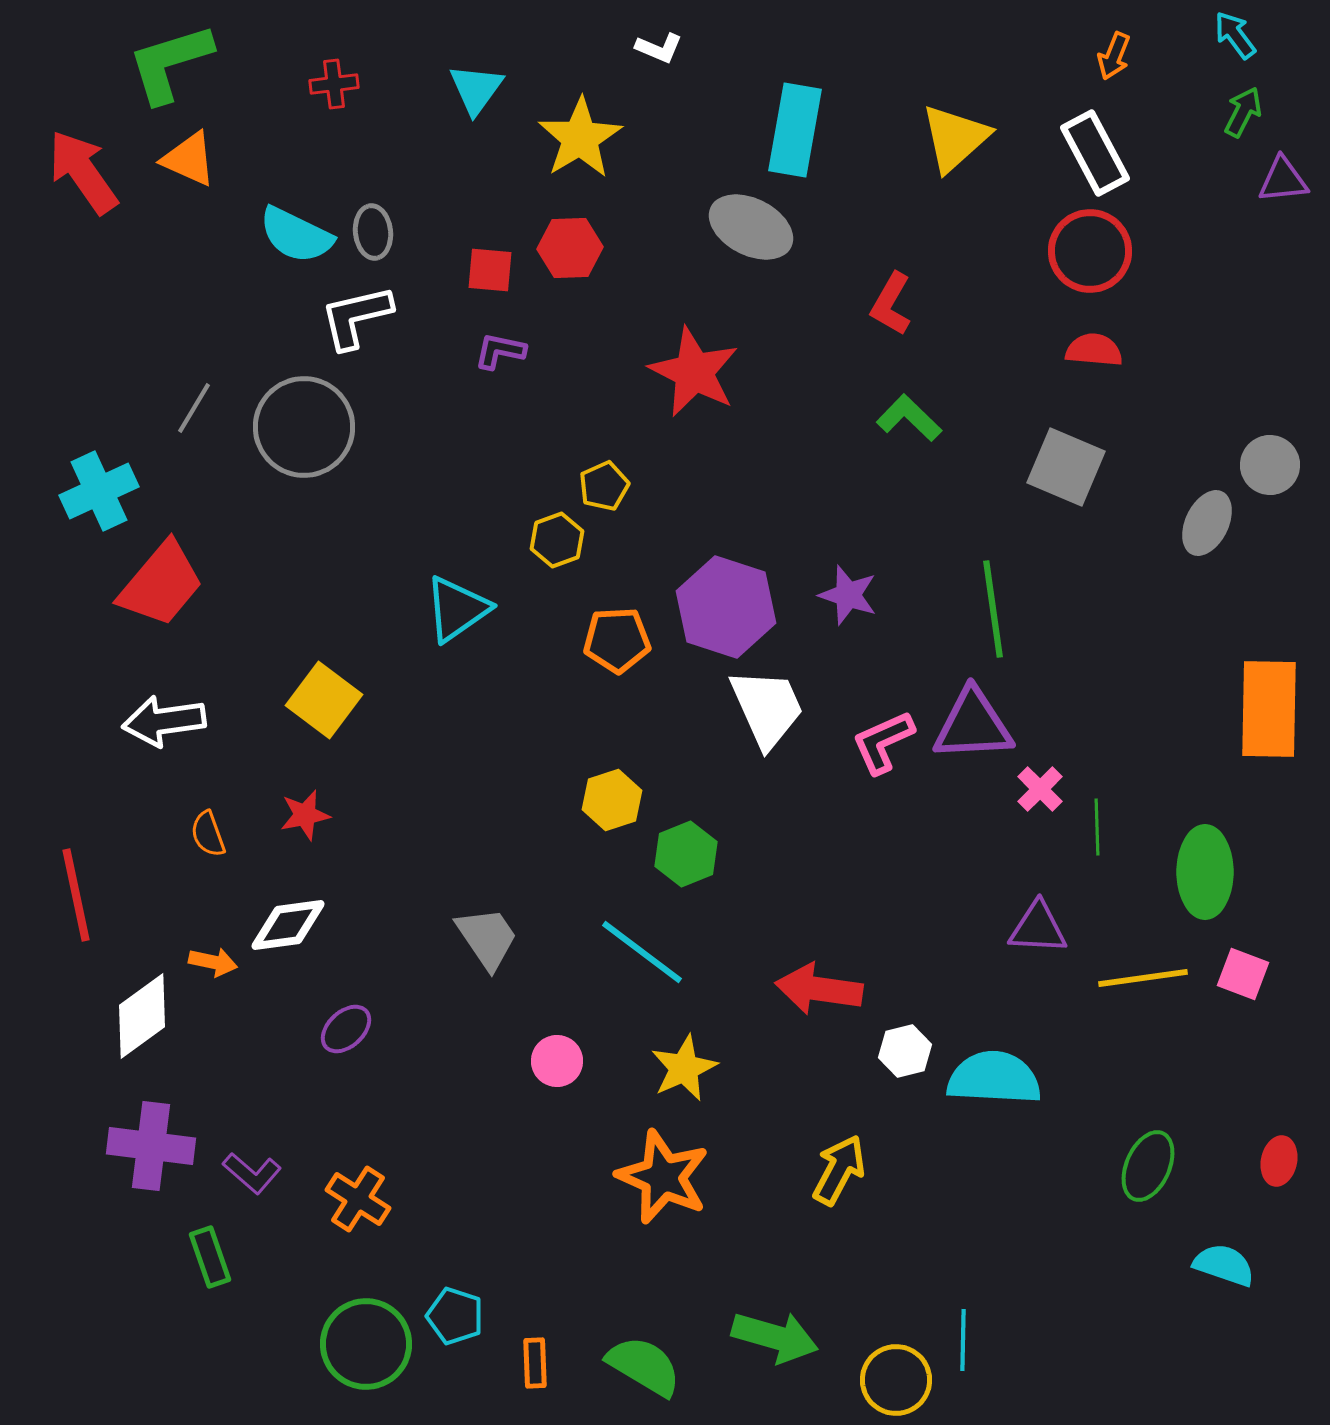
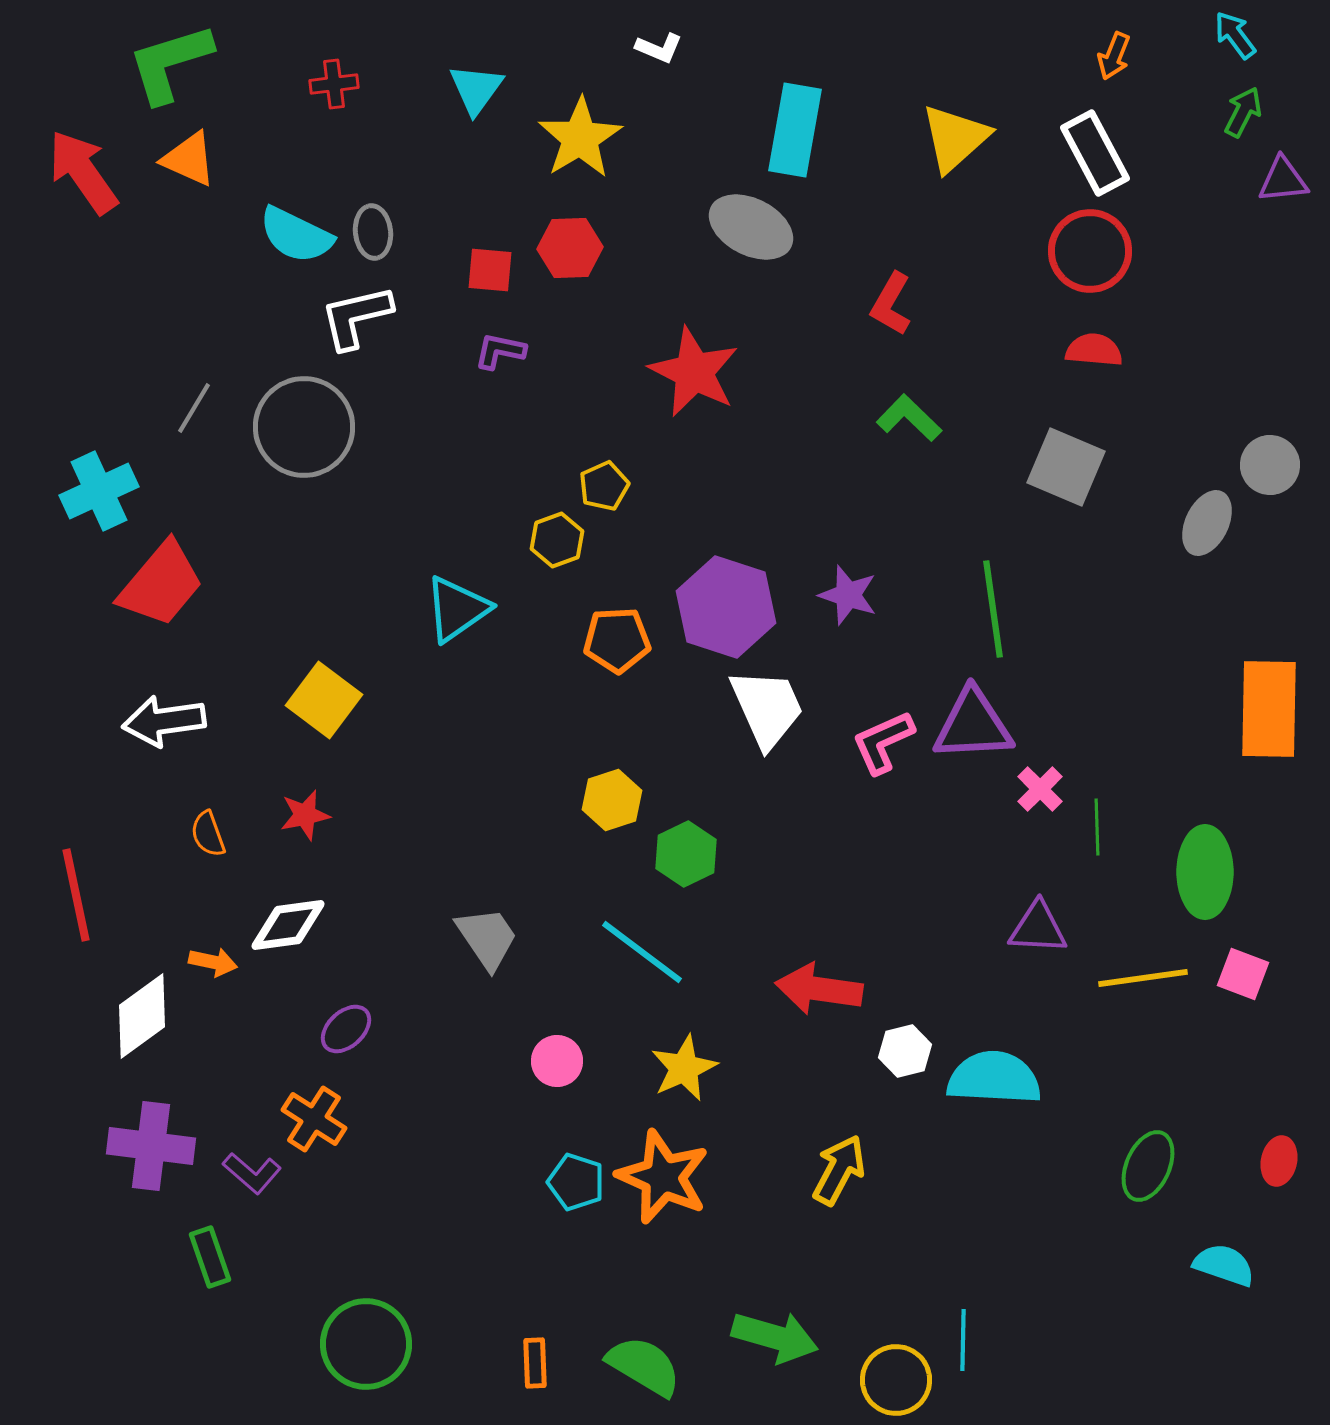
green hexagon at (686, 854): rotated 4 degrees counterclockwise
orange cross at (358, 1199): moved 44 px left, 80 px up
cyan pentagon at (455, 1316): moved 121 px right, 134 px up
